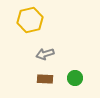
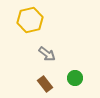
gray arrow: moved 2 px right; rotated 126 degrees counterclockwise
brown rectangle: moved 5 px down; rotated 49 degrees clockwise
